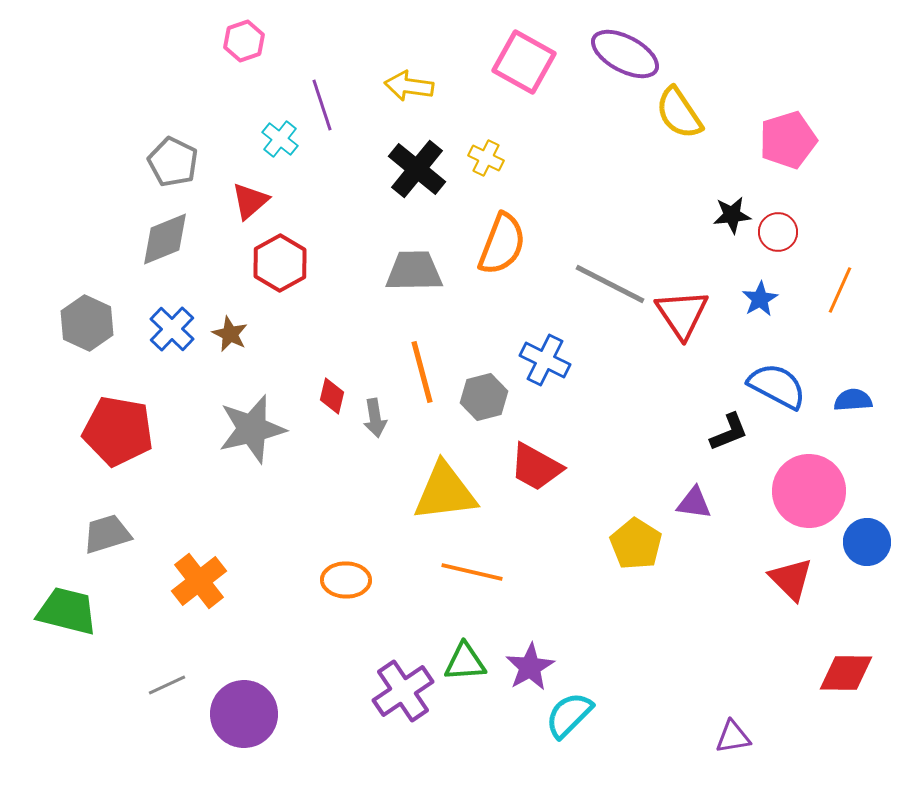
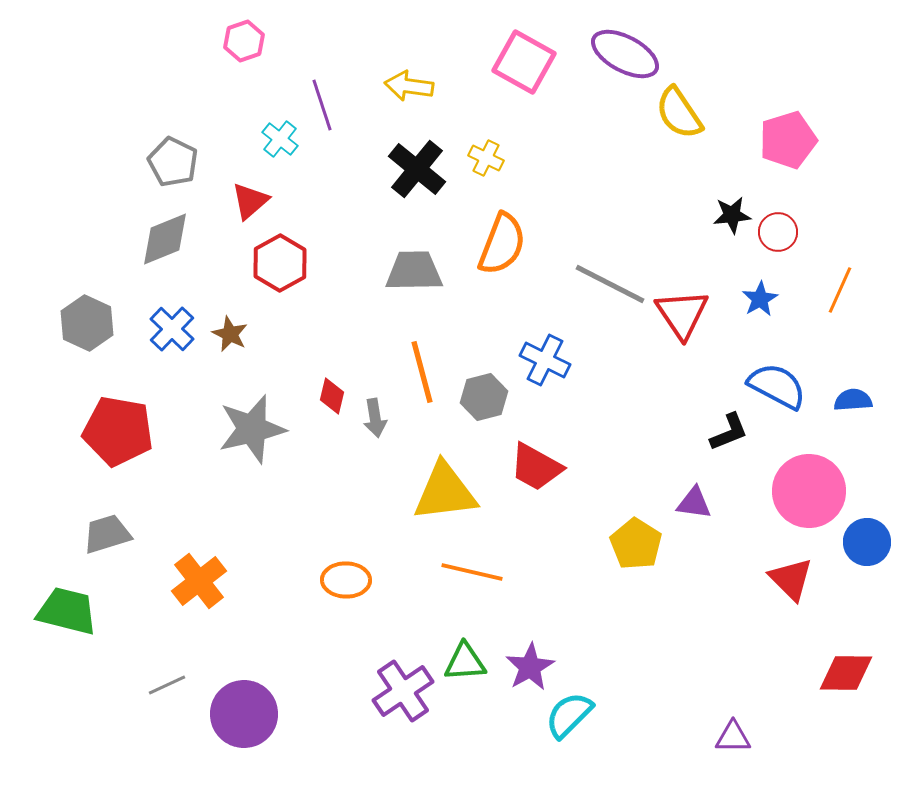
purple triangle at (733, 737): rotated 9 degrees clockwise
